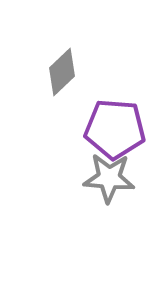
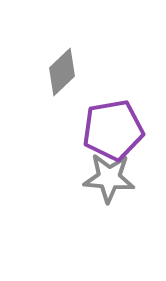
purple pentagon: moved 2 px left, 1 px down; rotated 14 degrees counterclockwise
